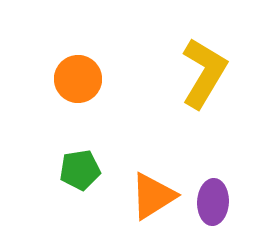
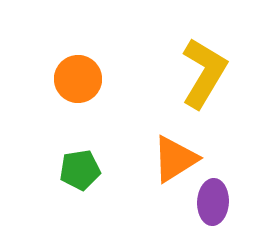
orange triangle: moved 22 px right, 37 px up
